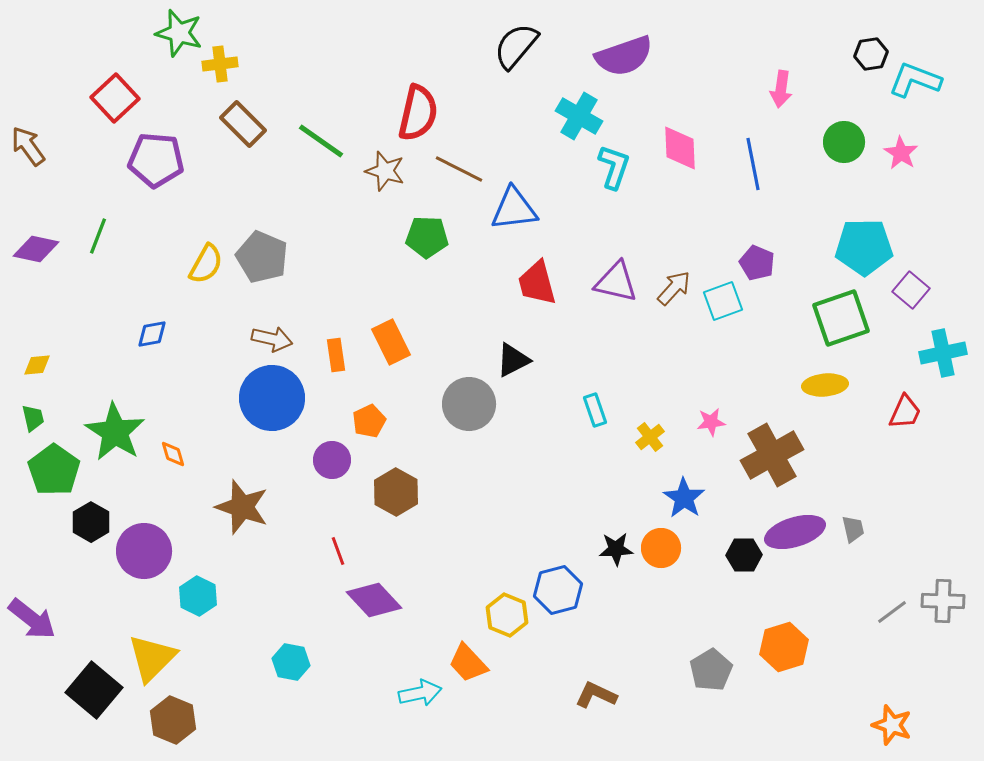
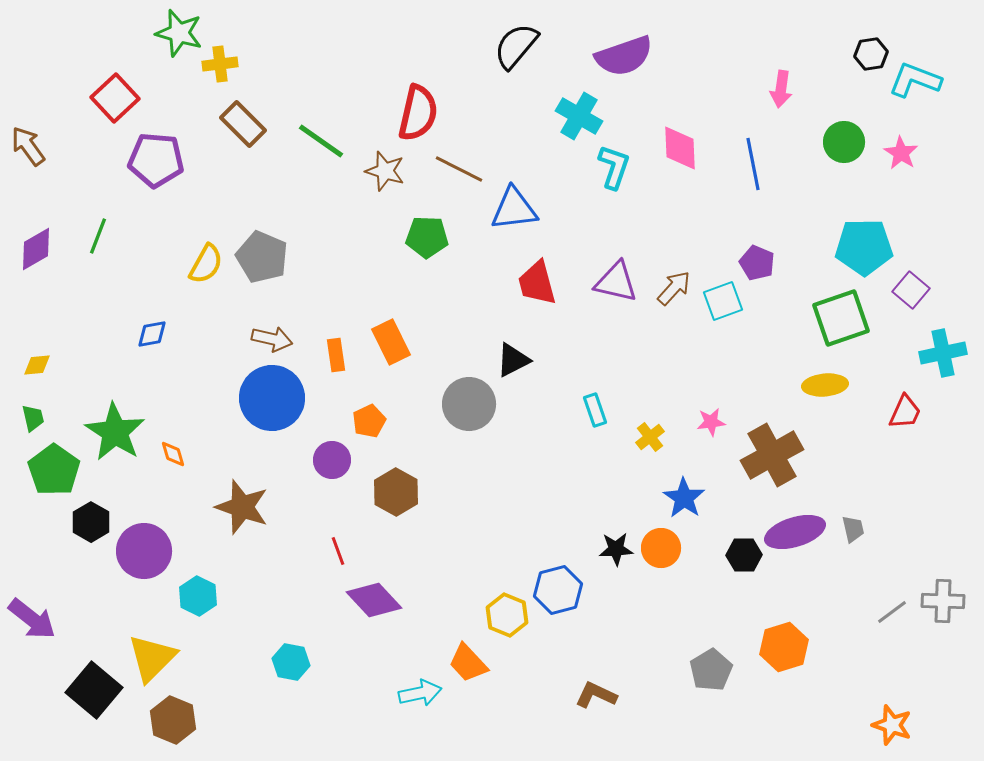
purple diamond at (36, 249): rotated 42 degrees counterclockwise
